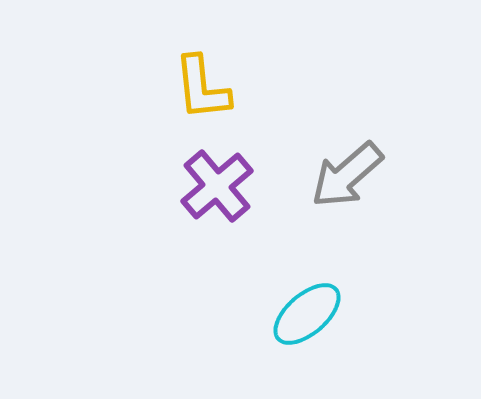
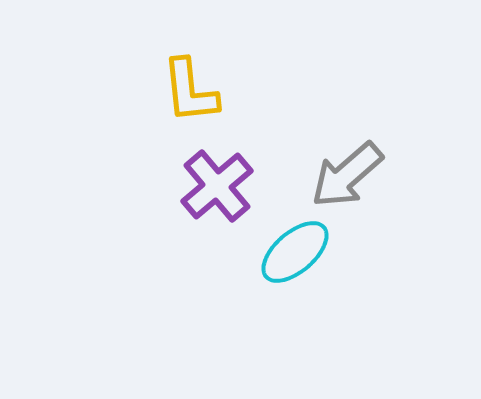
yellow L-shape: moved 12 px left, 3 px down
cyan ellipse: moved 12 px left, 62 px up
